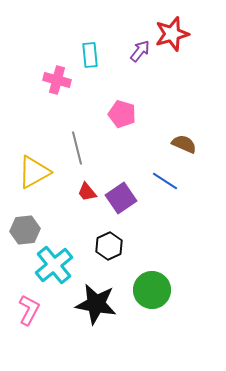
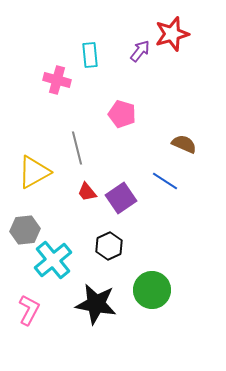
cyan cross: moved 1 px left, 5 px up
